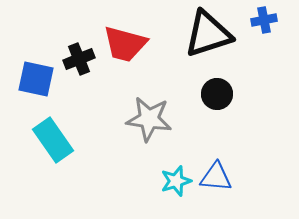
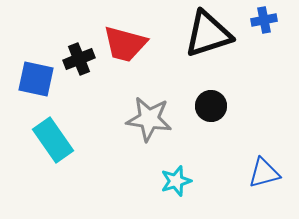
black circle: moved 6 px left, 12 px down
blue triangle: moved 48 px right, 4 px up; rotated 20 degrees counterclockwise
